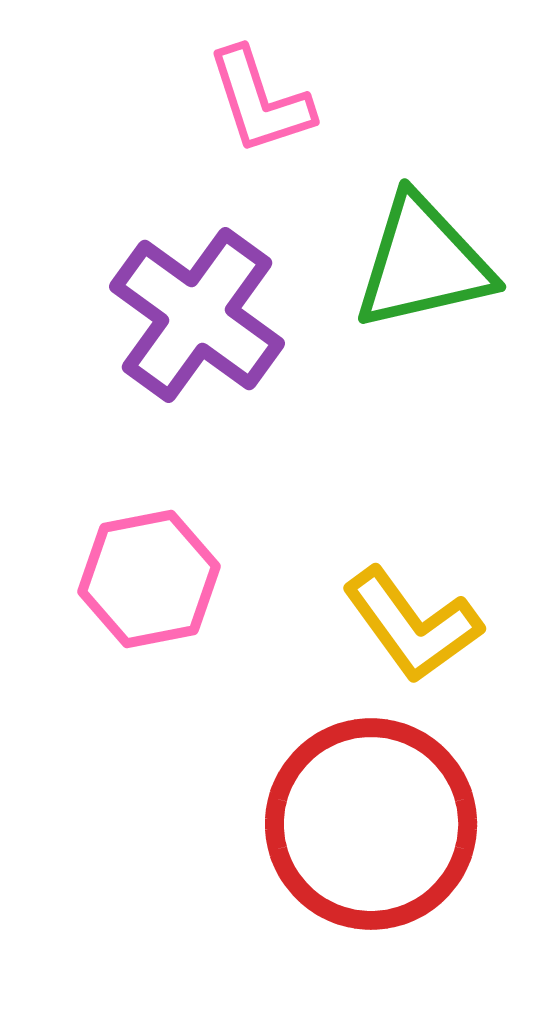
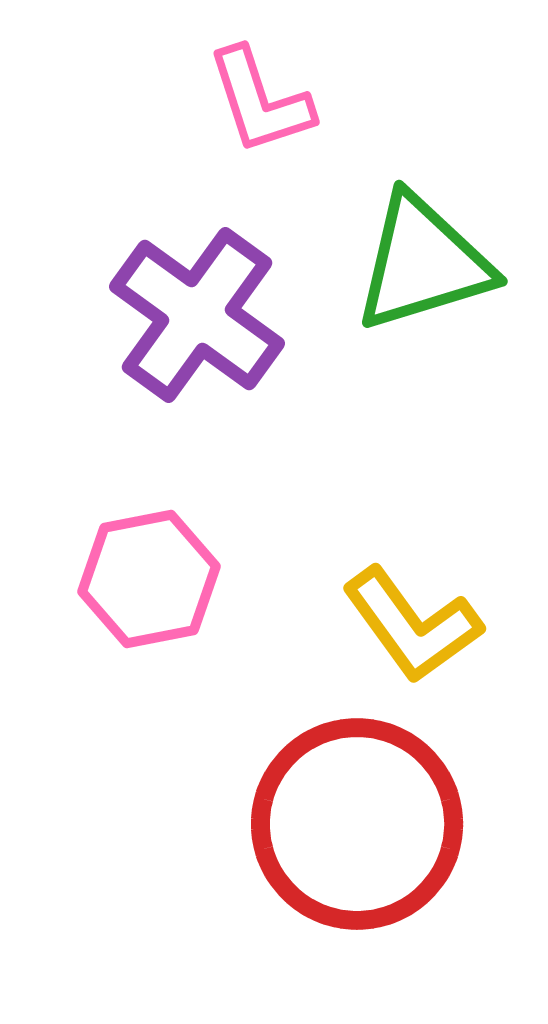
green triangle: rotated 4 degrees counterclockwise
red circle: moved 14 px left
